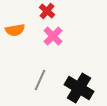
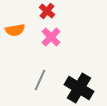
pink cross: moved 2 px left, 1 px down
